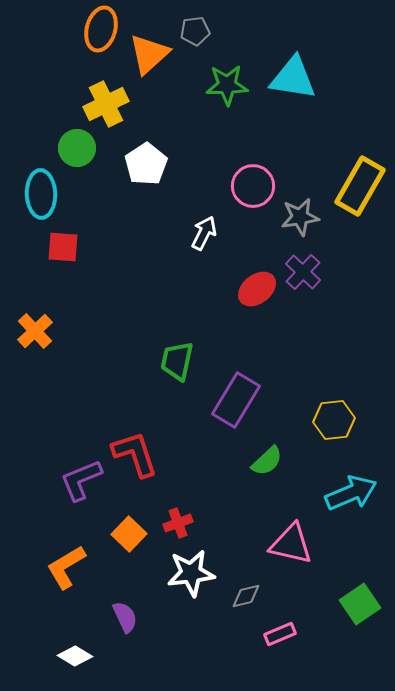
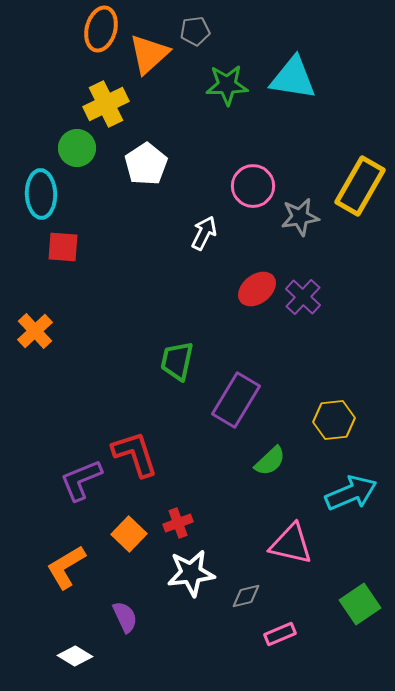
purple cross: moved 25 px down
green semicircle: moved 3 px right
